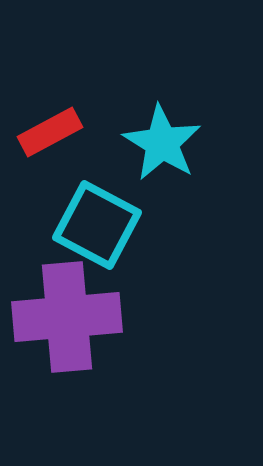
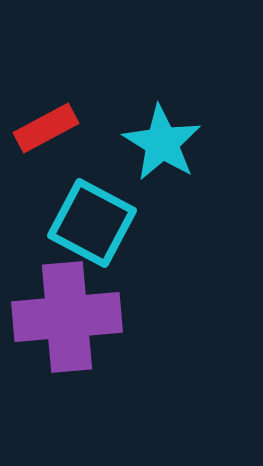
red rectangle: moved 4 px left, 4 px up
cyan square: moved 5 px left, 2 px up
